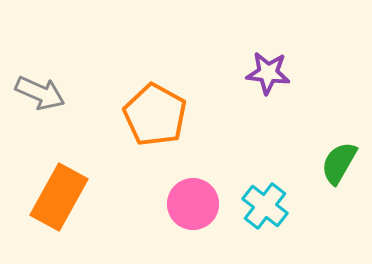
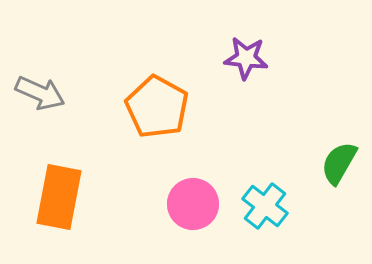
purple star: moved 22 px left, 15 px up
orange pentagon: moved 2 px right, 8 px up
orange rectangle: rotated 18 degrees counterclockwise
